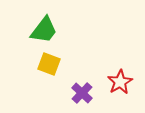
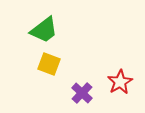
green trapezoid: rotated 16 degrees clockwise
